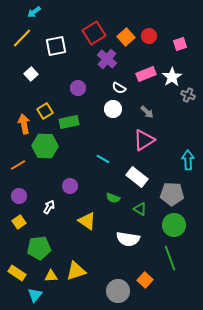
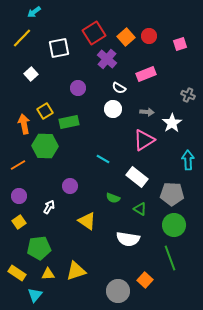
white square at (56, 46): moved 3 px right, 2 px down
white star at (172, 77): moved 46 px down
gray arrow at (147, 112): rotated 40 degrees counterclockwise
yellow triangle at (51, 276): moved 3 px left, 2 px up
